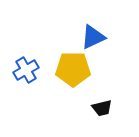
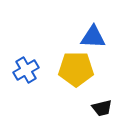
blue triangle: rotated 28 degrees clockwise
yellow pentagon: moved 3 px right
